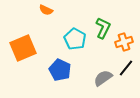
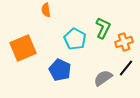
orange semicircle: rotated 56 degrees clockwise
